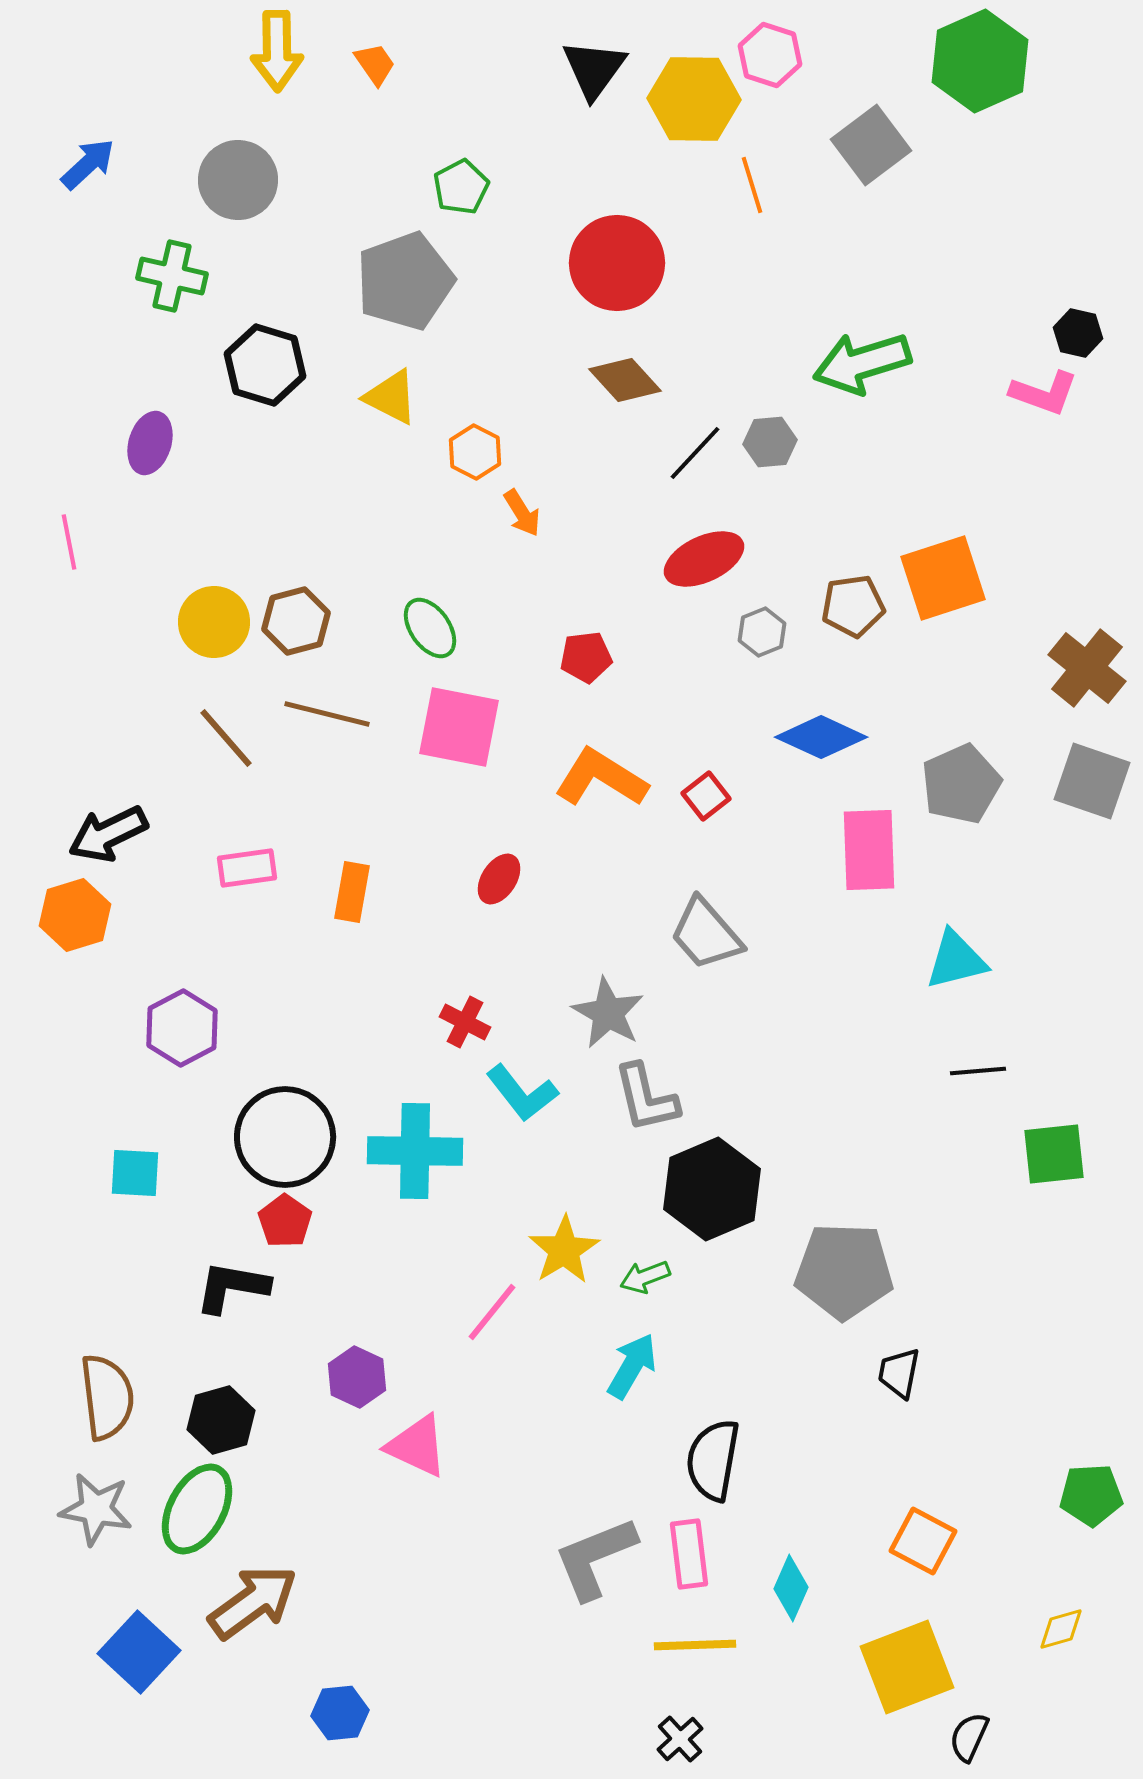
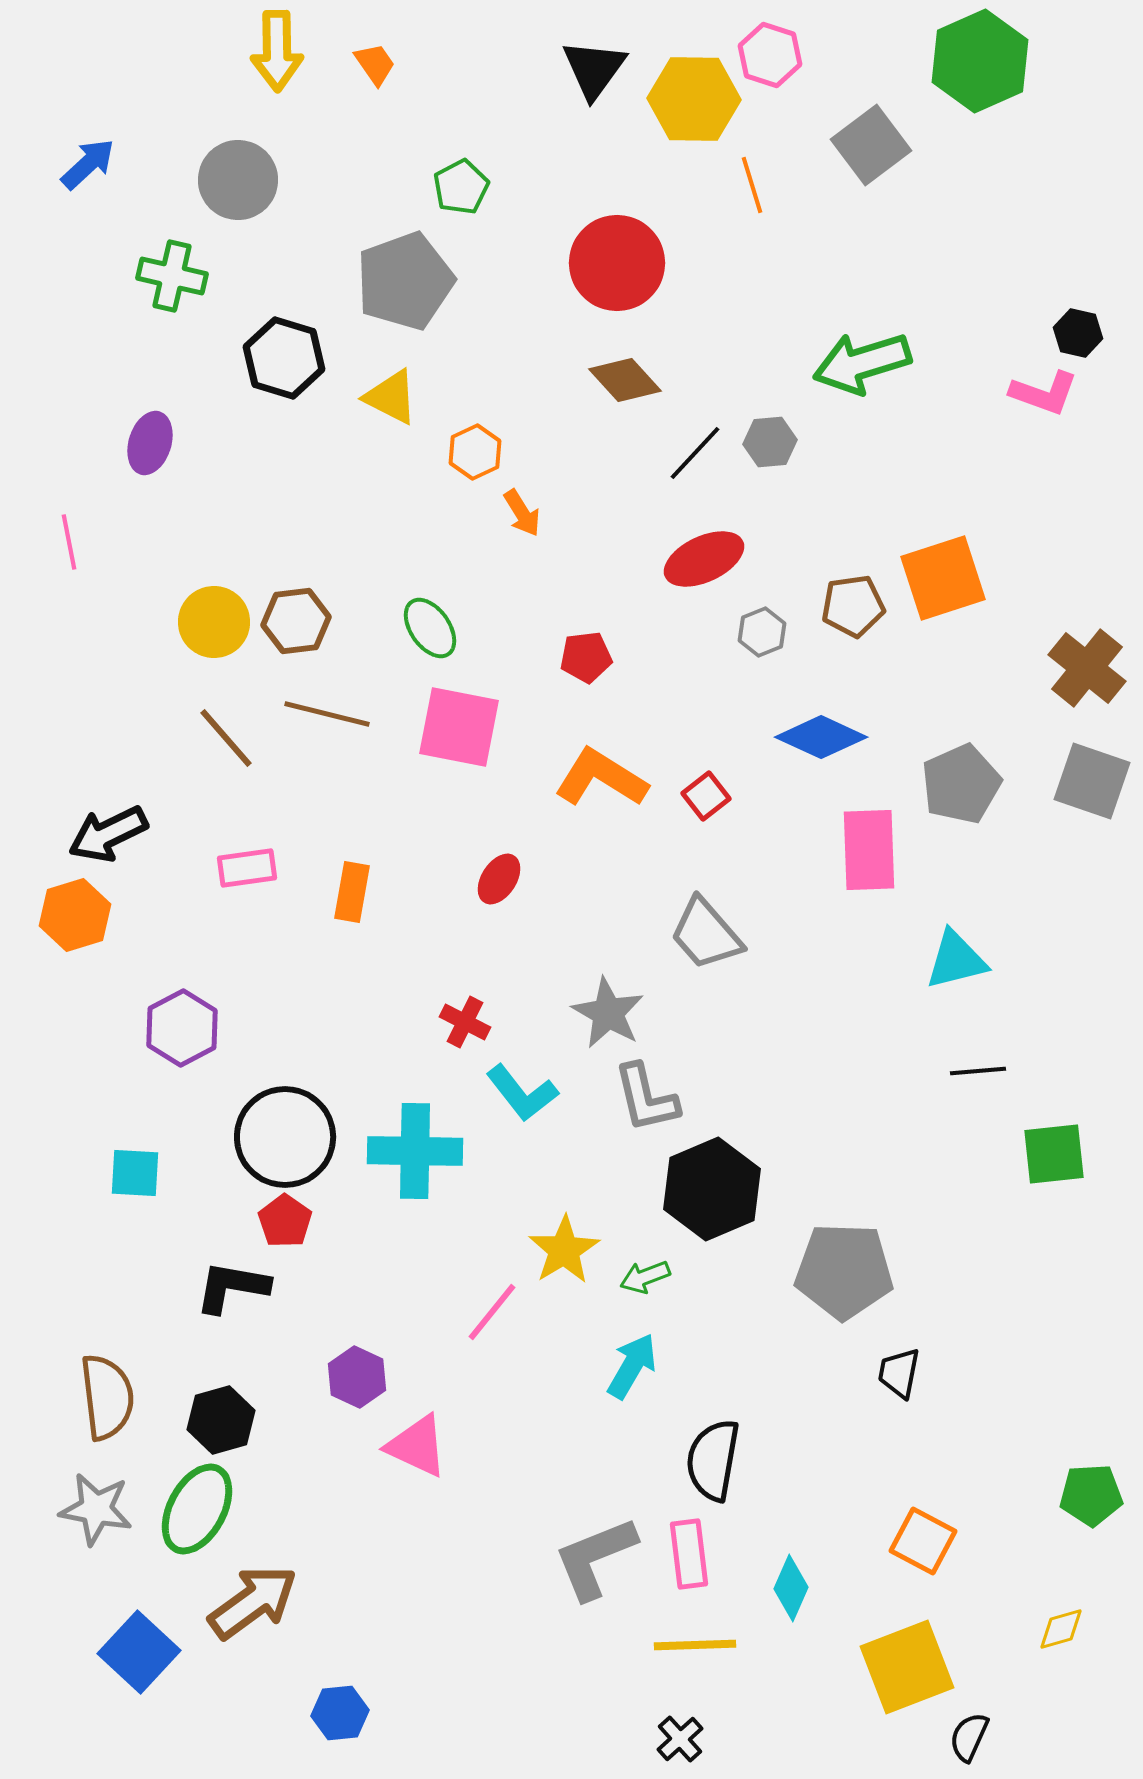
black hexagon at (265, 365): moved 19 px right, 7 px up
orange hexagon at (475, 452): rotated 8 degrees clockwise
brown hexagon at (296, 621): rotated 8 degrees clockwise
